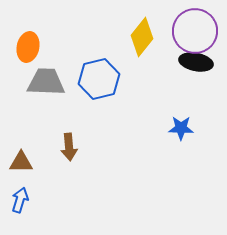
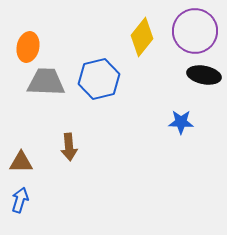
black ellipse: moved 8 px right, 13 px down
blue star: moved 6 px up
